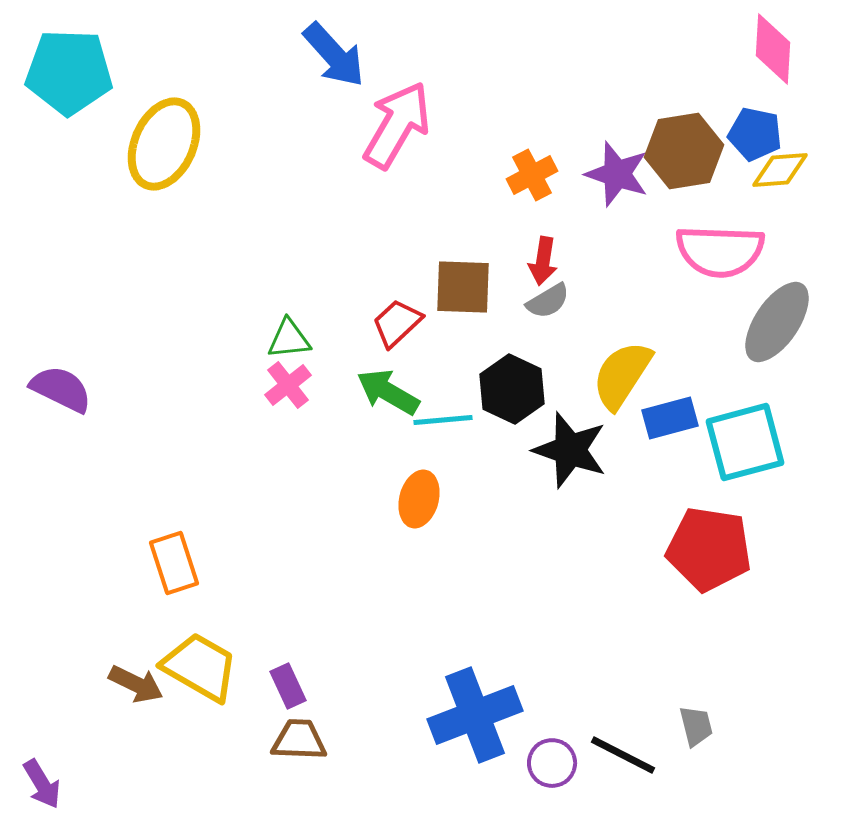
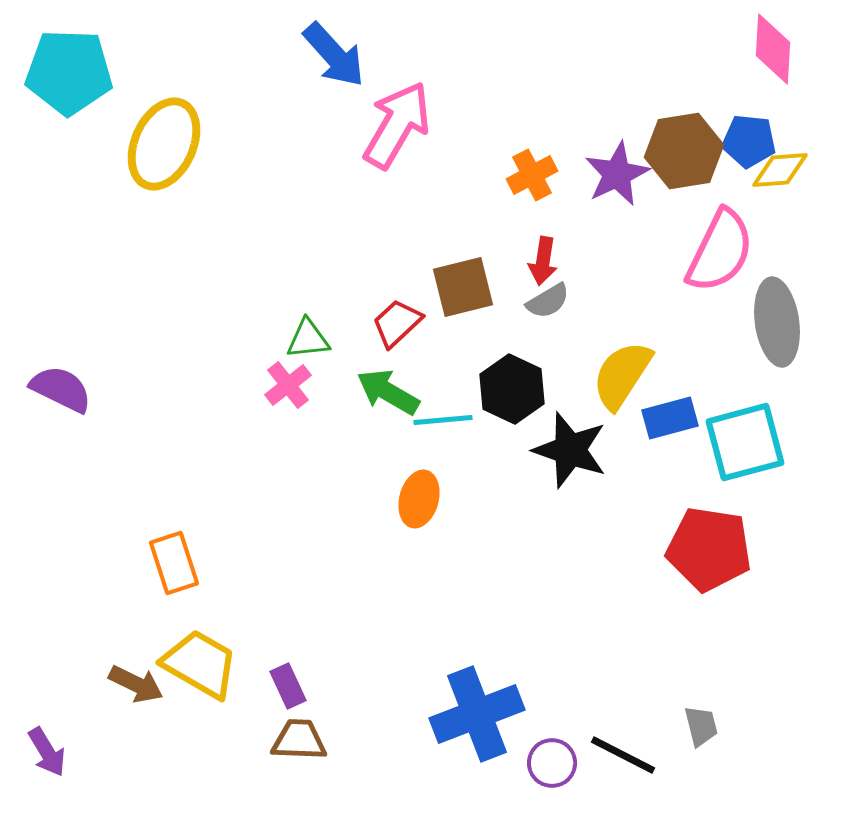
blue pentagon: moved 6 px left, 7 px down; rotated 6 degrees counterclockwise
purple star: rotated 28 degrees clockwise
pink semicircle: rotated 66 degrees counterclockwise
brown square: rotated 16 degrees counterclockwise
gray ellipse: rotated 42 degrees counterclockwise
green triangle: moved 19 px right
yellow trapezoid: moved 3 px up
blue cross: moved 2 px right, 1 px up
gray trapezoid: moved 5 px right
purple arrow: moved 5 px right, 32 px up
